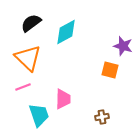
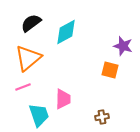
orange triangle: rotated 36 degrees clockwise
